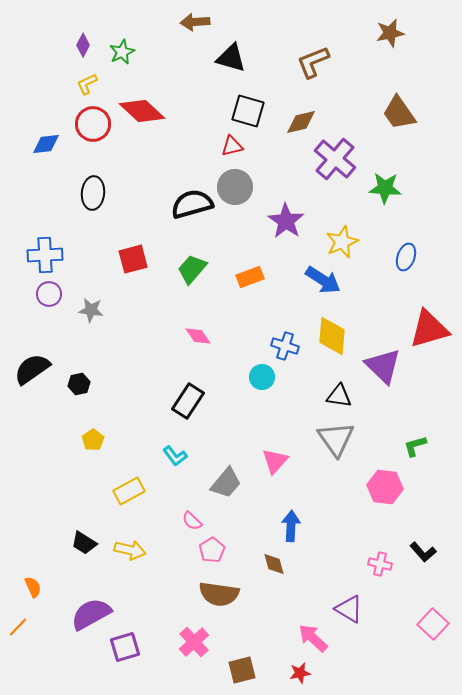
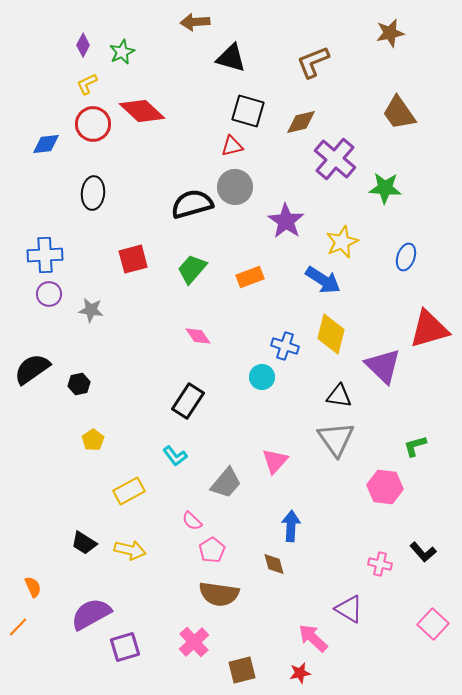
yellow diamond at (332, 336): moved 1 px left, 2 px up; rotated 9 degrees clockwise
